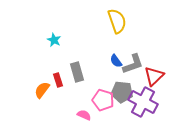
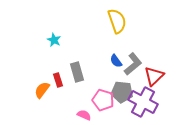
gray L-shape: rotated 20 degrees counterclockwise
